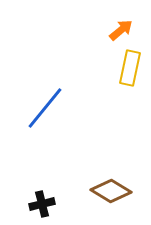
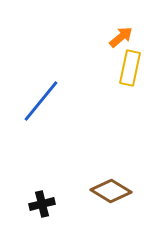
orange arrow: moved 7 px down
blue line: moved 4 px left, 7 px up
